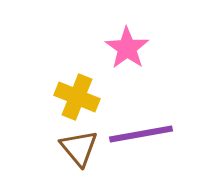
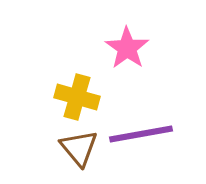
yellow cross: rotated 6 degrees counterclockwise
